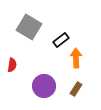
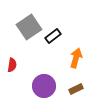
gray square: rotated 25 degrees clockwise
black rectangle: moved 8 px left, 4 px up
orange arrow: rotated 18 degrees clockwise
brown rectangle: rotated 32 degrees clockwise
